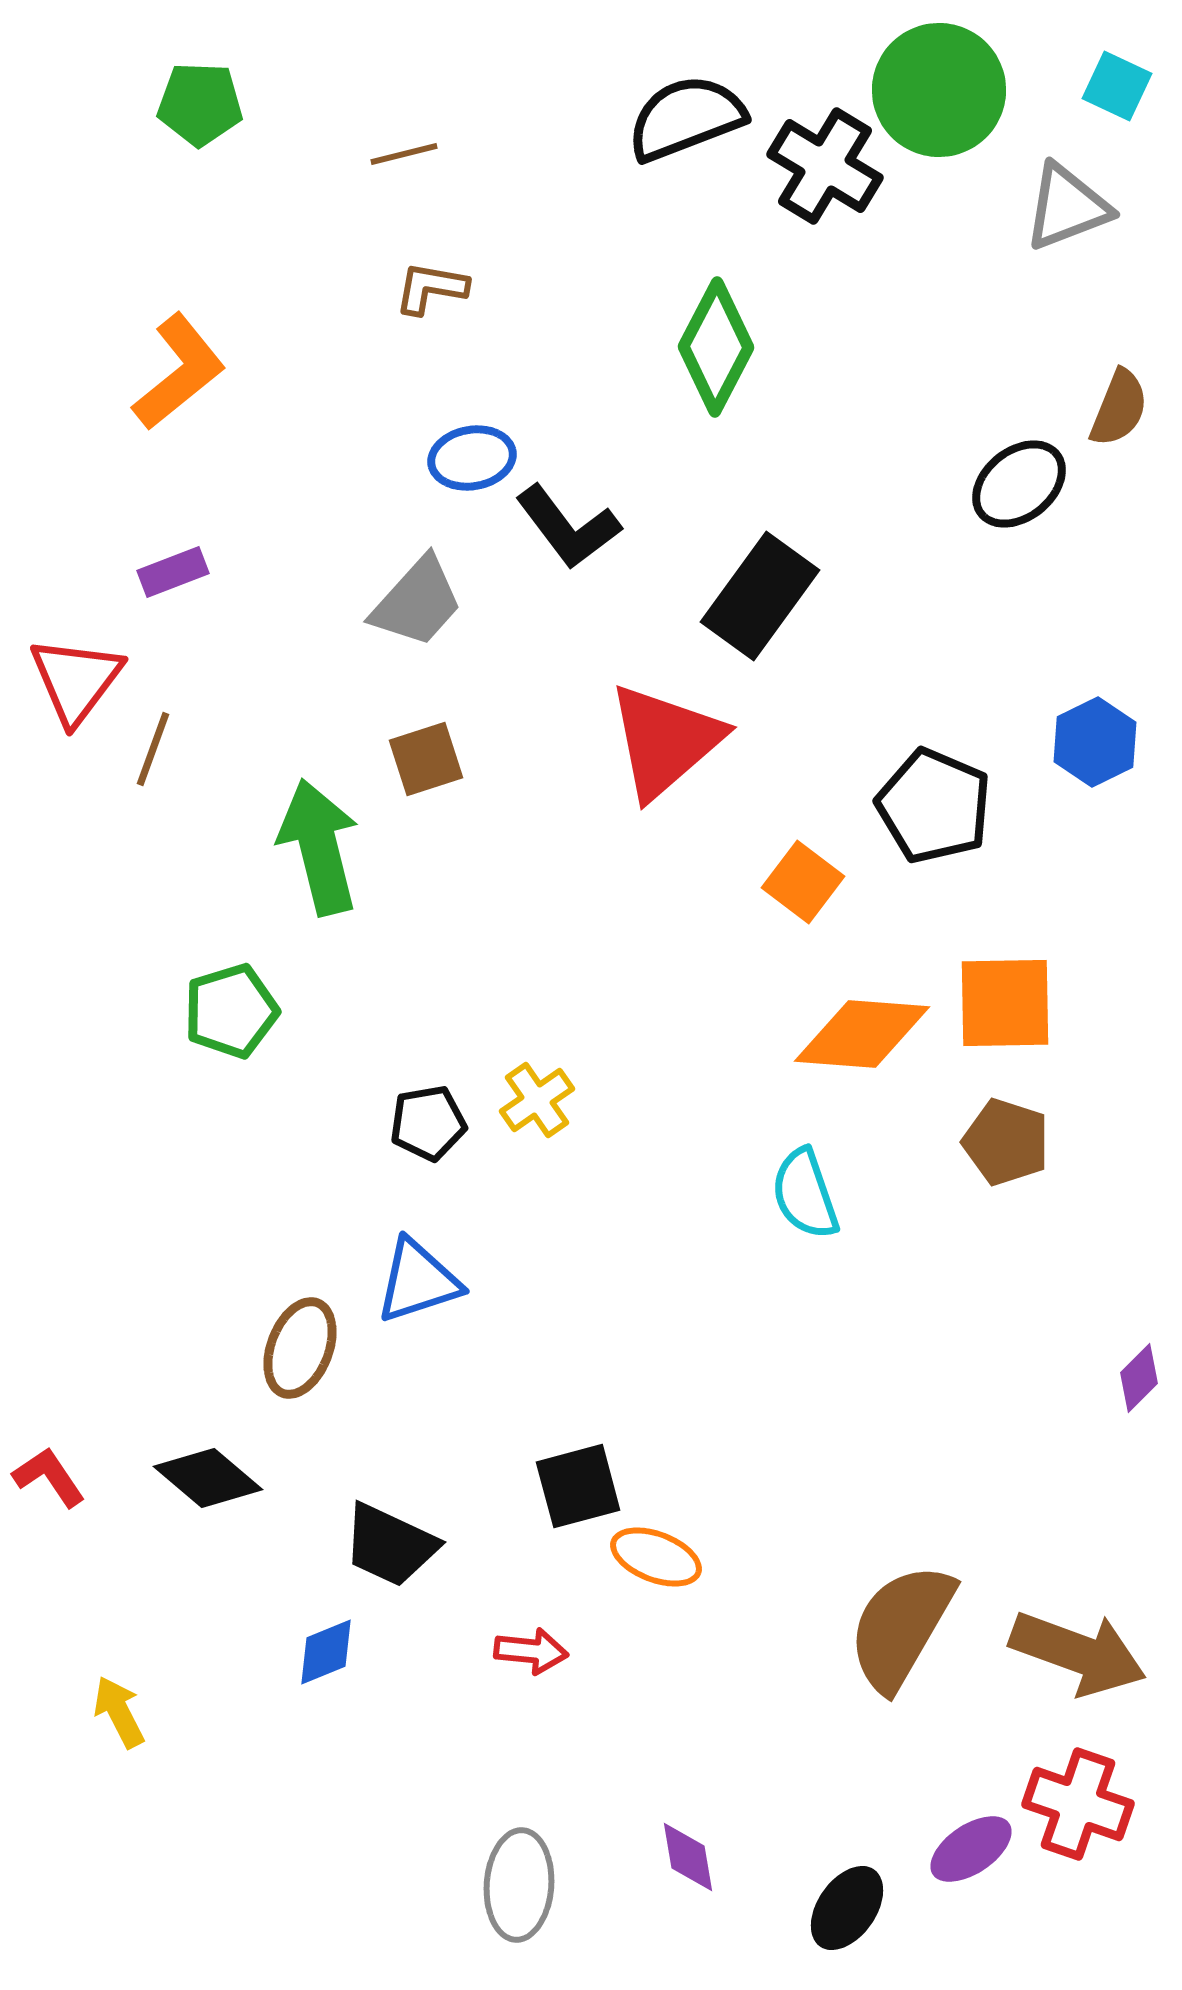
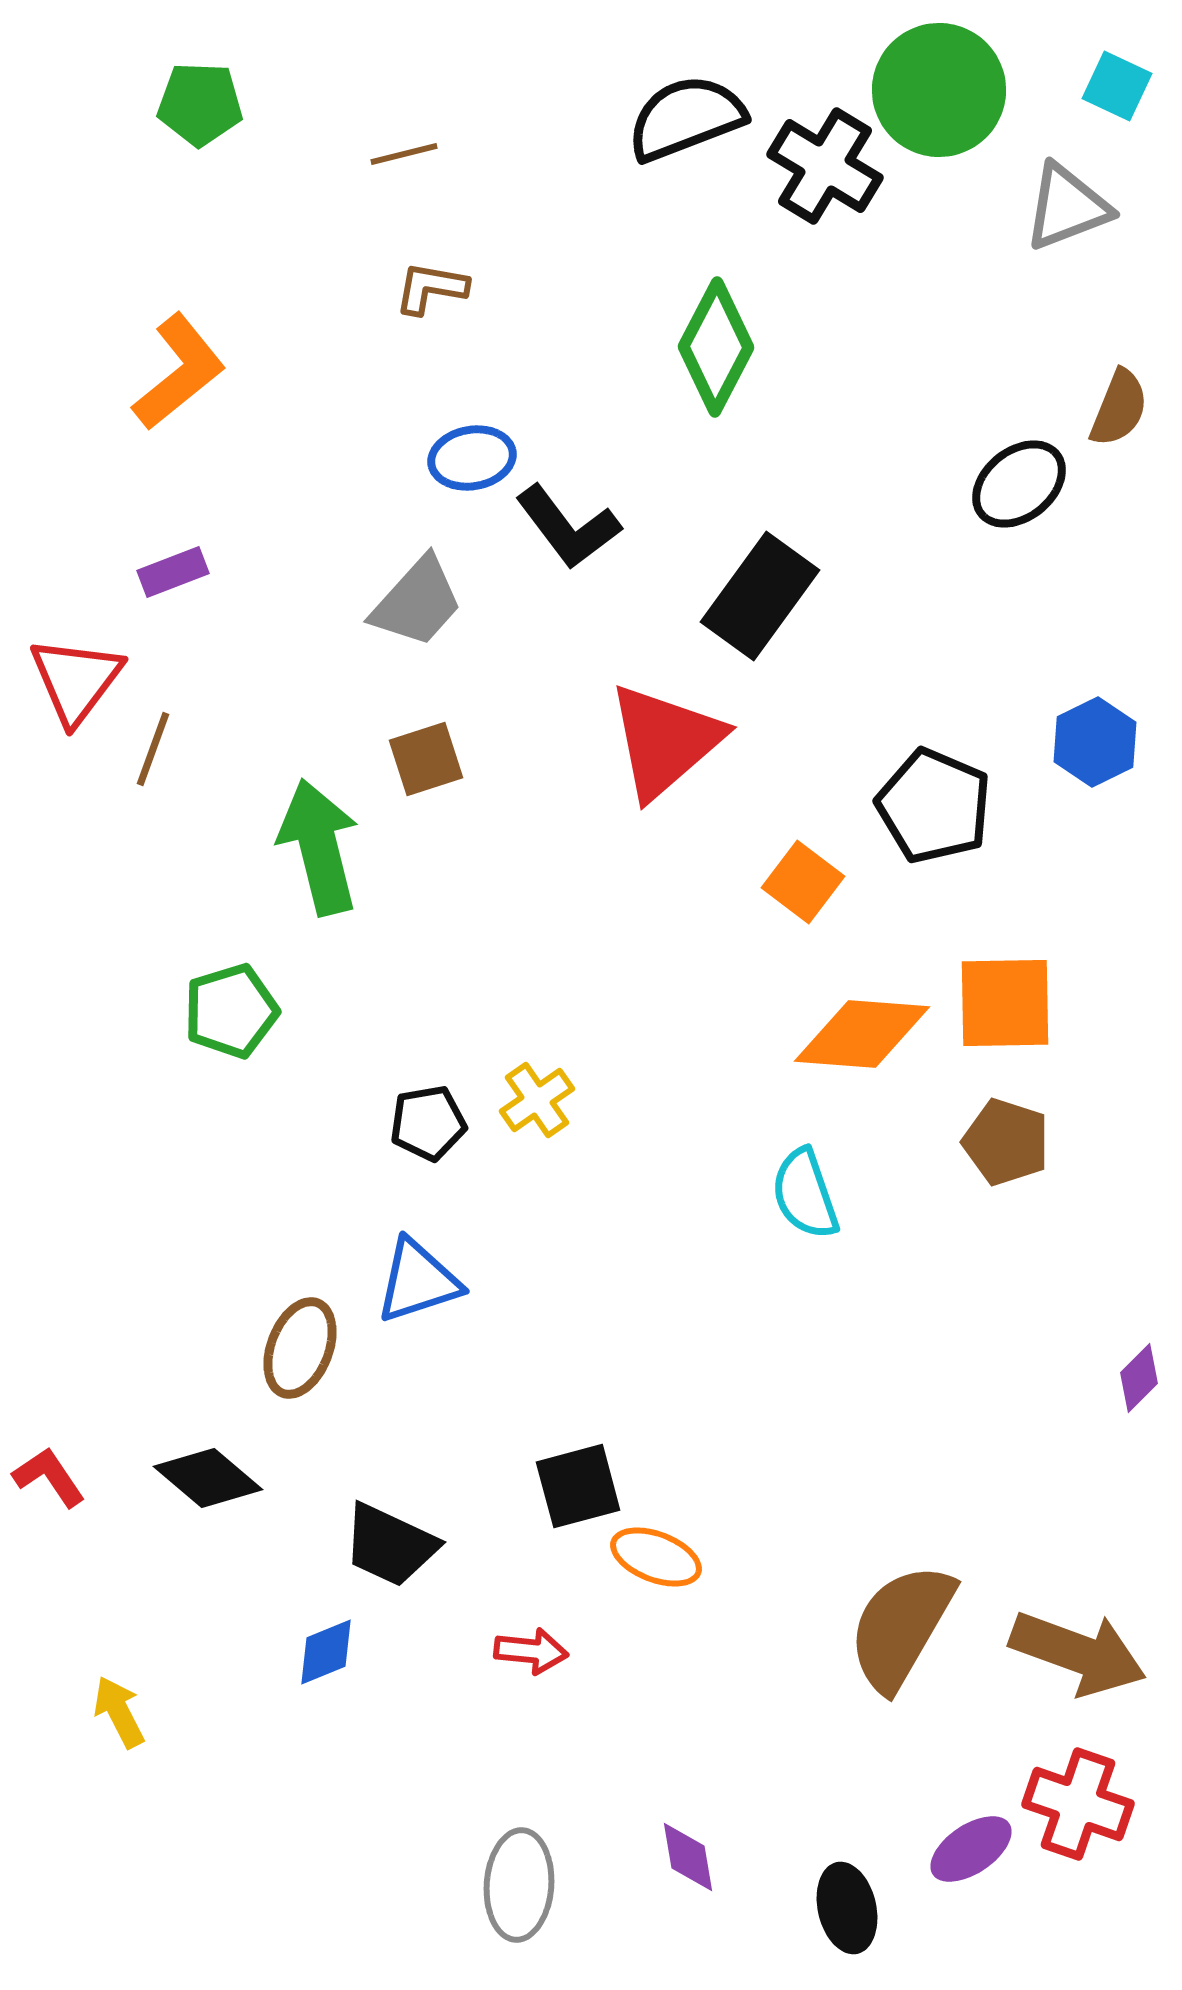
black ellipse at (847, 1908): rotated 48 degrees counterclockwise
